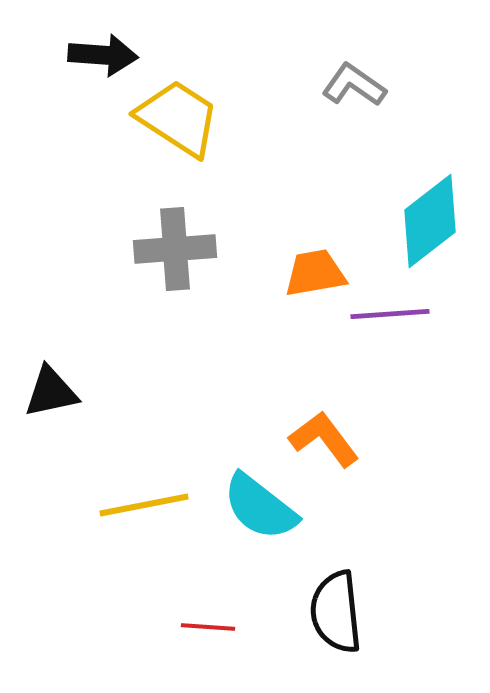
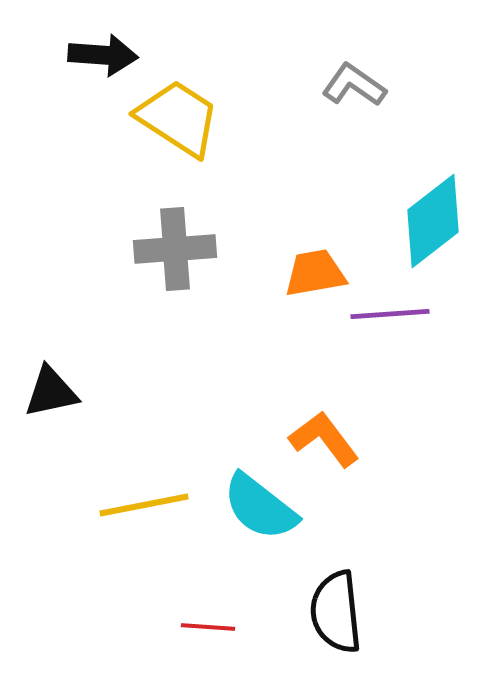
cyan diamond: moved 3 px right
